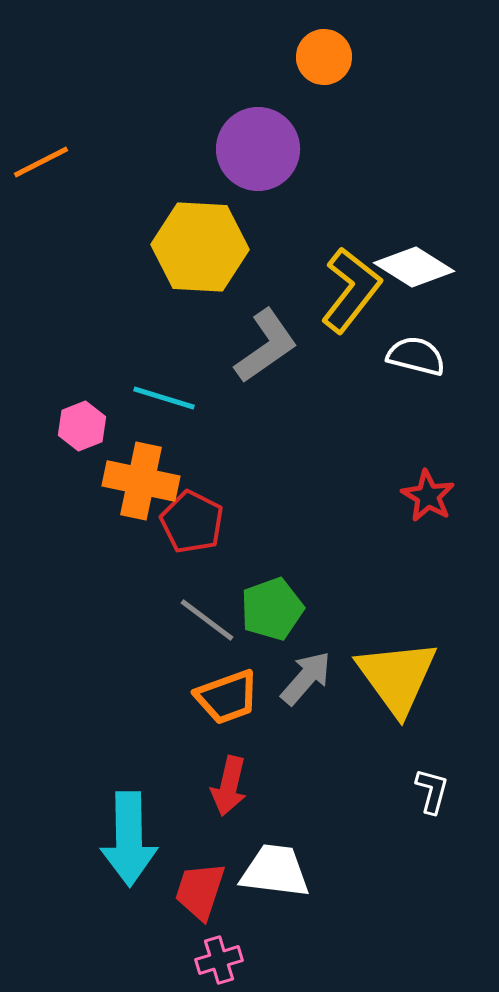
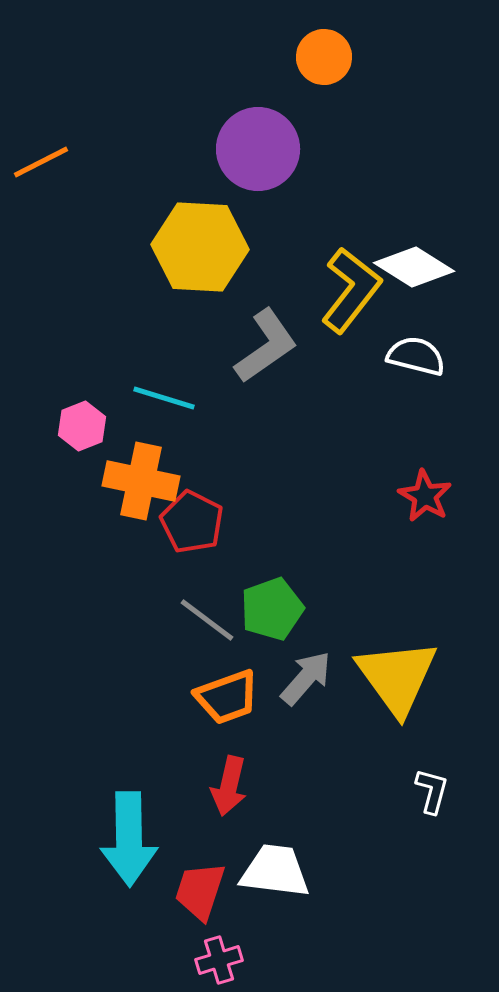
red star: moved 3 px left
